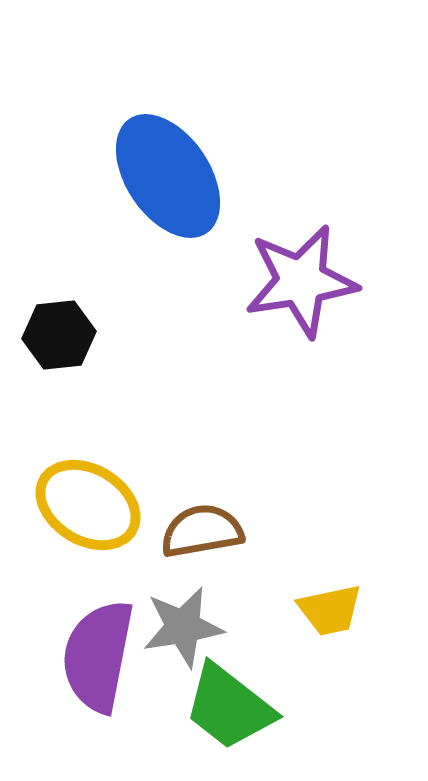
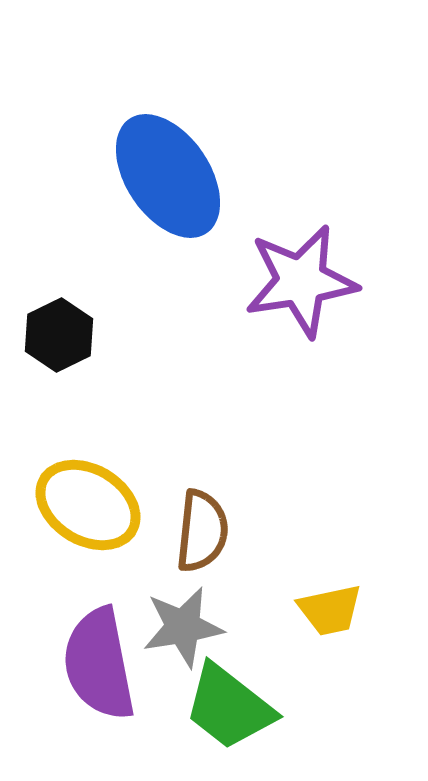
black hexagon: rotated 20 degrees counterclockwise
brown semicircle: rotated 106 degrees clockwise
purple semicircle: moved 1 px right, 8 px down; rotated 22 degrees counterclockwise
